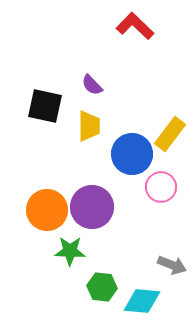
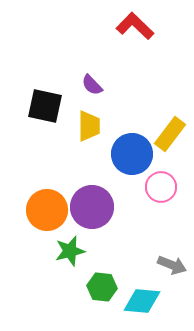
green star: rotated 16 degrees counterclockwise
